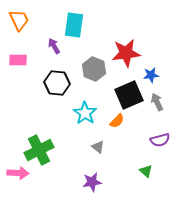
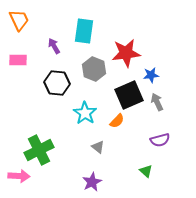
cyan rectangle: moved 10 px right, 6 px down
pink arrow: moved 1 px right, 3 px down
purple star: rotated 18 degrees counterclockwise
